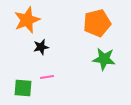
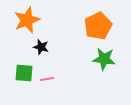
orange pentagon: moved 1 px right, 3 px down; rotated 12 degrees counterclockwise
black star: rotated 28 degrees clockwise
pink line: moved 2 px down
green square: moved 1 px right, 15 px up
